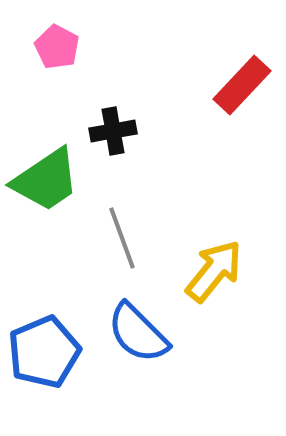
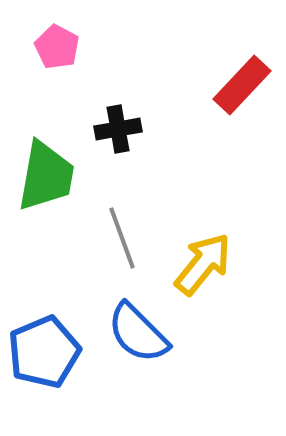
black cross: moved 5 px right, 2 px up
green trapezoid: moved 4 px up; rotated 46 degrees counterclockwise
yellow arrow: moved 11 px left, 7 px up
